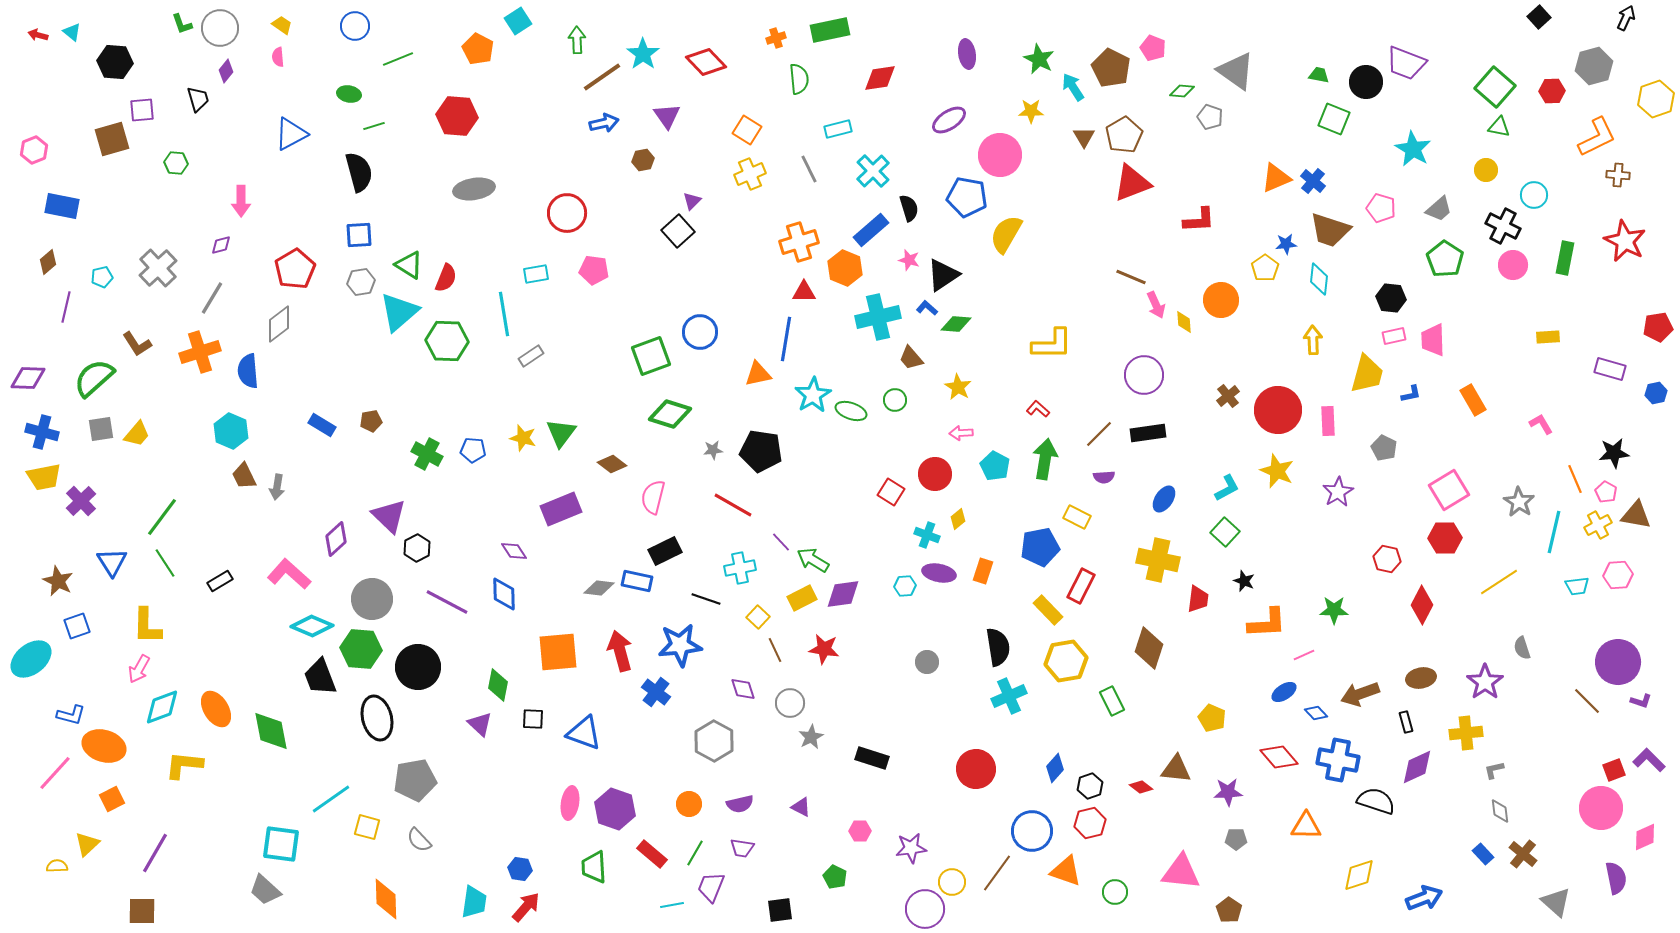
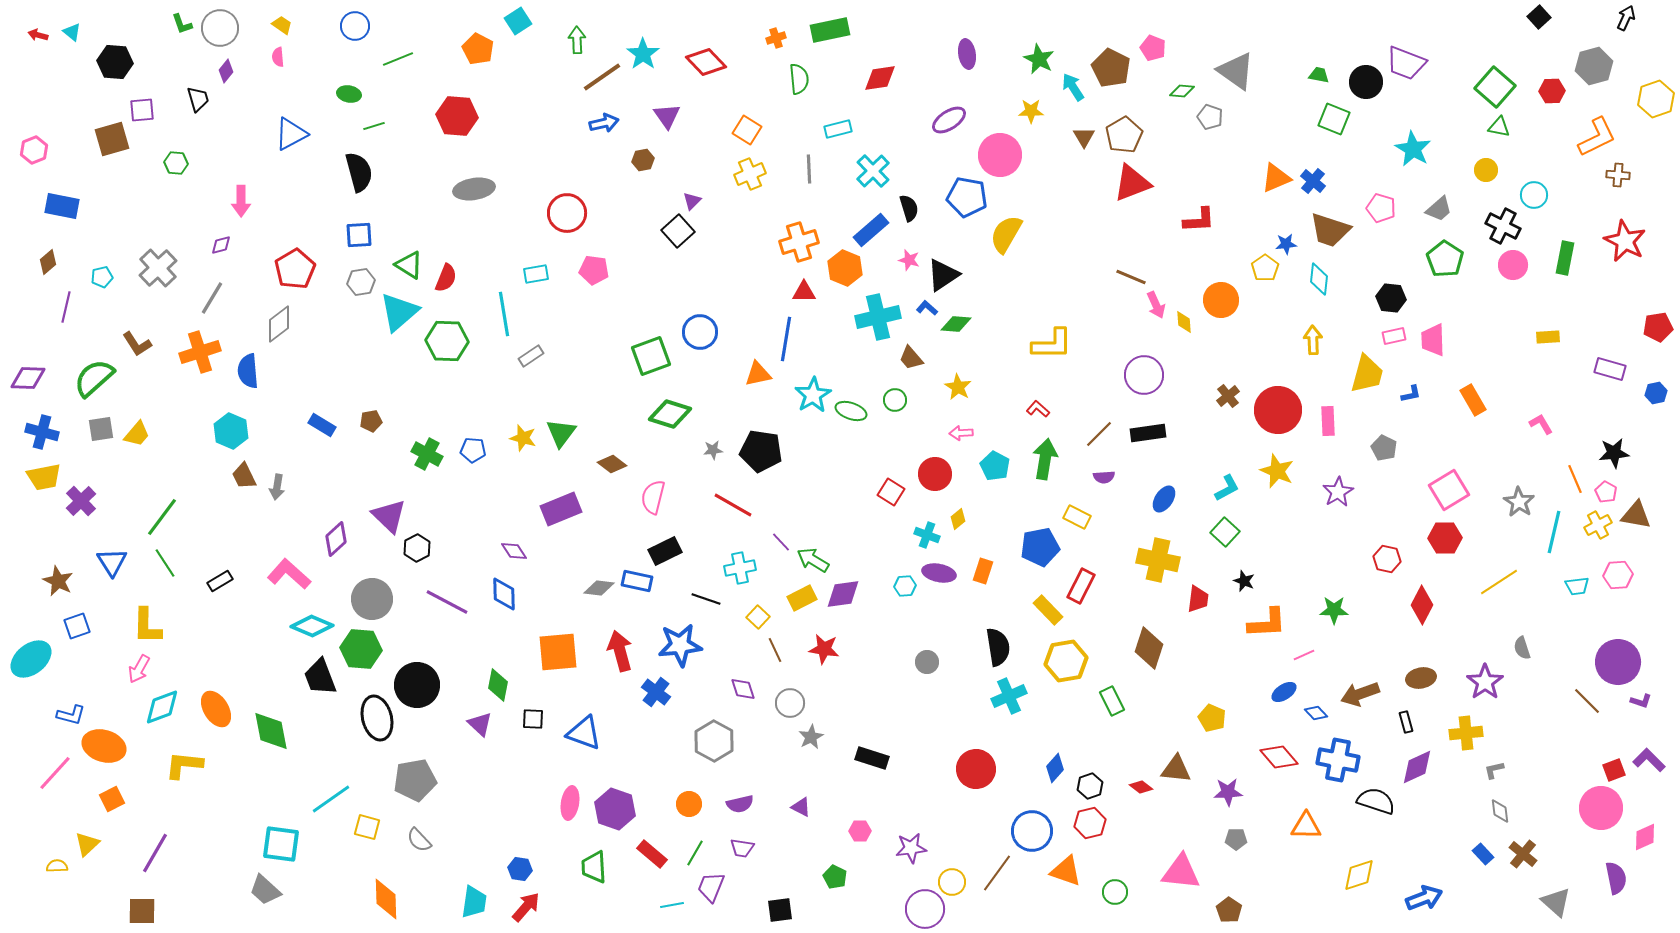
gray line at (809, 169): rotated 24 degrees clockwise
black circle at (418, 667): moved 1 px left, 18 px down
